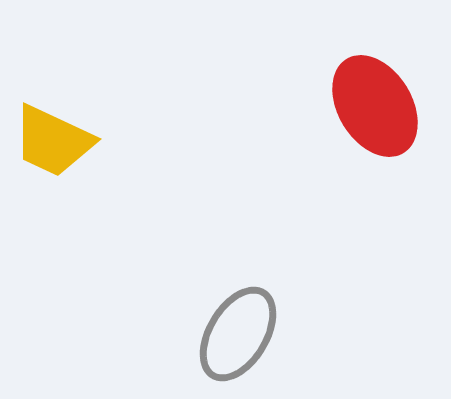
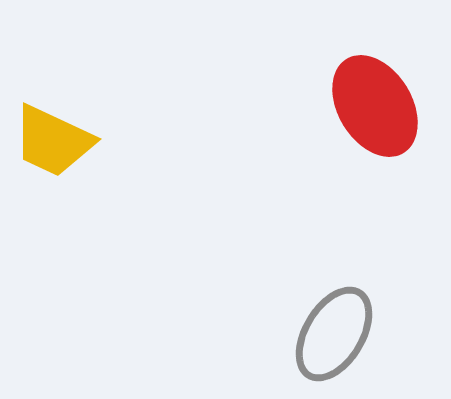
gray ellipse: moved 96 px right
